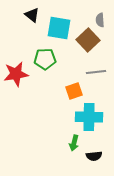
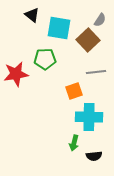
gray semicircle: rotated 144 degrees counterclockwise
